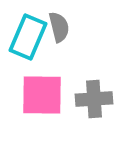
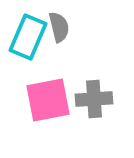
pink square: moved 6 px right, 5 px down; rotated 12 degrees counterclockwise
